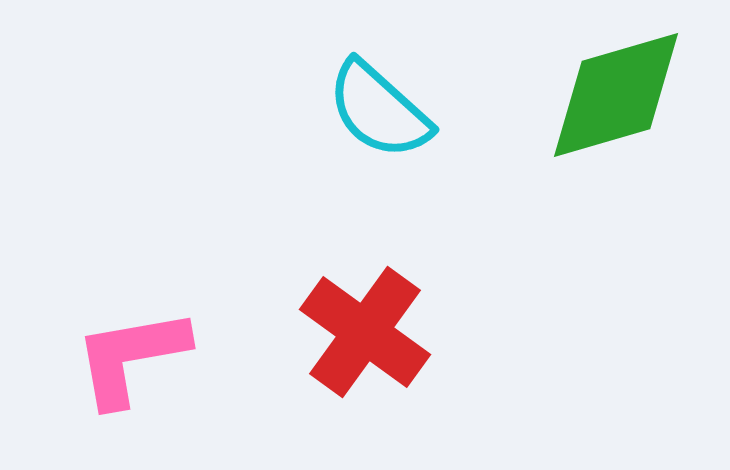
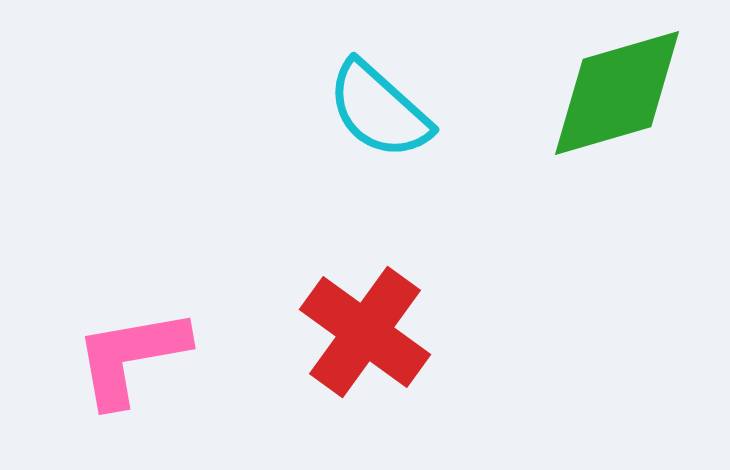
green diamond: moved 1 px right, 2 px up
